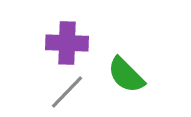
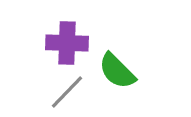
green semicircle: moved 9 px left, 4 px up
